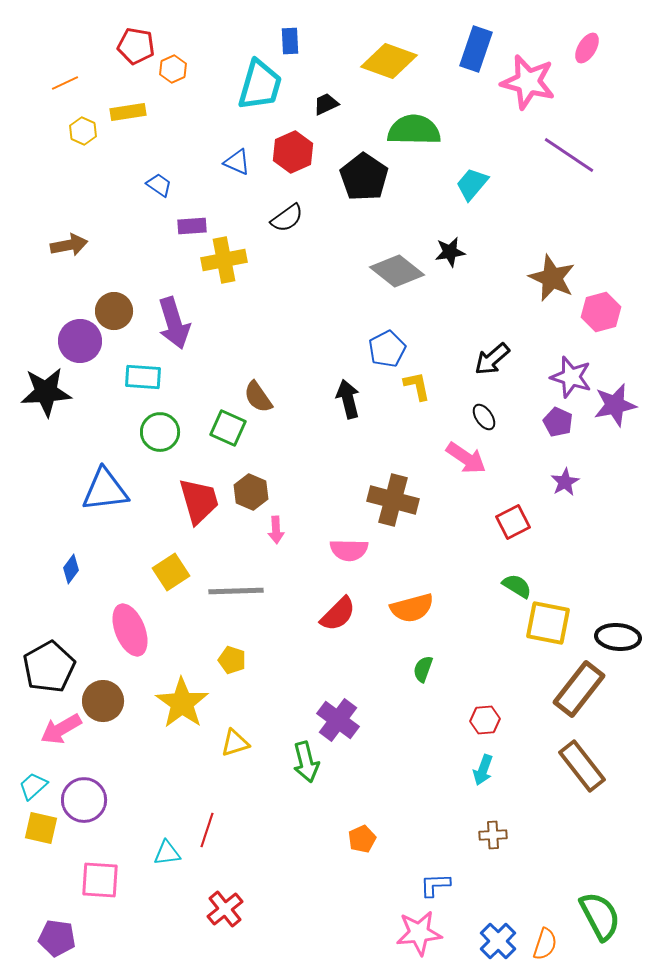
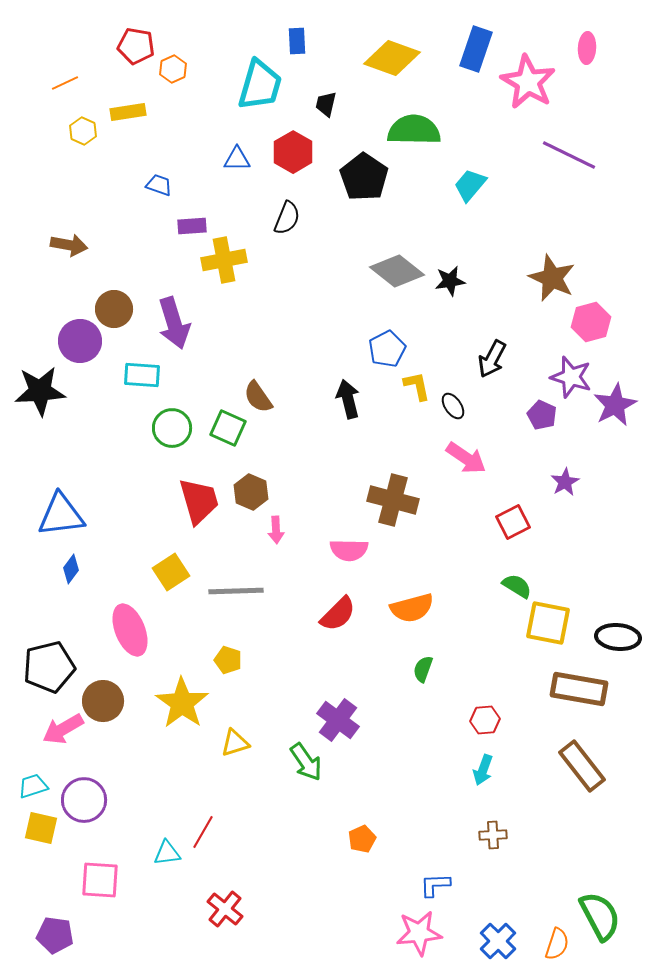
blue rectangle at (290, 41): moved 7 px right
pink ellipse at (587, 48): rotated 28 degrees counterclockwise
yellow diamond at (389, 61): moved 3 px right, 3 px up
pink star at (528, 82): rotated 16 degrees clockwise
black trapezoid at (326, 104): rotated 52 degrees counterclockwise
red hexagon at (293, 152): rotated 6 degrees counterclockwise
purple line at (569, 155): rotated 8 degrees counterclockwise
blue triangle at (237, 162): moved 3 px up; rotated 24 degrees counterclockwise
cyan trapezoid at (472, 184): moved 2 px left, 1 px down
blue trapezoid at (159, 185): rotated 16 degrees counterclockwise
black semicircle at (287, 218): rotated 32 degrees counterclockwise
brown arrow at (69, 245): rotated 21 degrees clockwise
black star at (450, 252): moved 29 px down
brown circle at (114, 311): moved 2 px up
pink hexagon at (601, 312): moved 10 px left, 10 px down
black arrow at (492, 359): rotated 21 degrees counterclockwise
cyan rectangle at (143, 377): moved 1 px left, 2 px up
black star at (46, 392): moved 6 px left, 1 px up
purple star at (615, 405): rotated 15 degrees counterclockwise
black ellipse at (484, 417): moved 31 px left, 11 px up
purple pentagon at (558, 422): moved 16 px left, 7 px up
green circle at (160, 432): moved 12 px right, 4 px up
blue triangle at (105, 490): moved 44 px left, 25 px down
yellow pentagon at (232, 660): moved 4 px left
black pentagon at (49, 667): rotated 15 degrees clockwise
brown rectangle at (579, 689): rotated 62 degrees clockwise
pink arrow at (61, 729): moved 2 px right
green arrow at (306, 762): rotated 21 degrees counterclockwise
cyan trapezoid at (33, 786): rotated 24 degrees clockwise
red line at (207, 830): moved 4 px left, 2 px down; rotated 12 degrees clockwise
red cross at (225, 909): rotated 12 degrees counterclockwise
purple pentagon at (57, 938): moved 2 px left, 3 px up
orange semicircle at (545, 944): moved 12 px right
